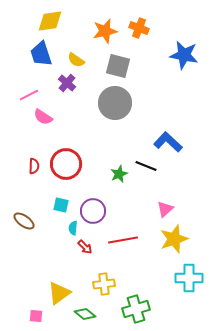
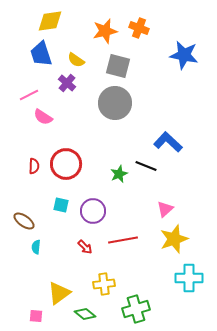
cyan semicircle: moved 37 px left, 19 px down
